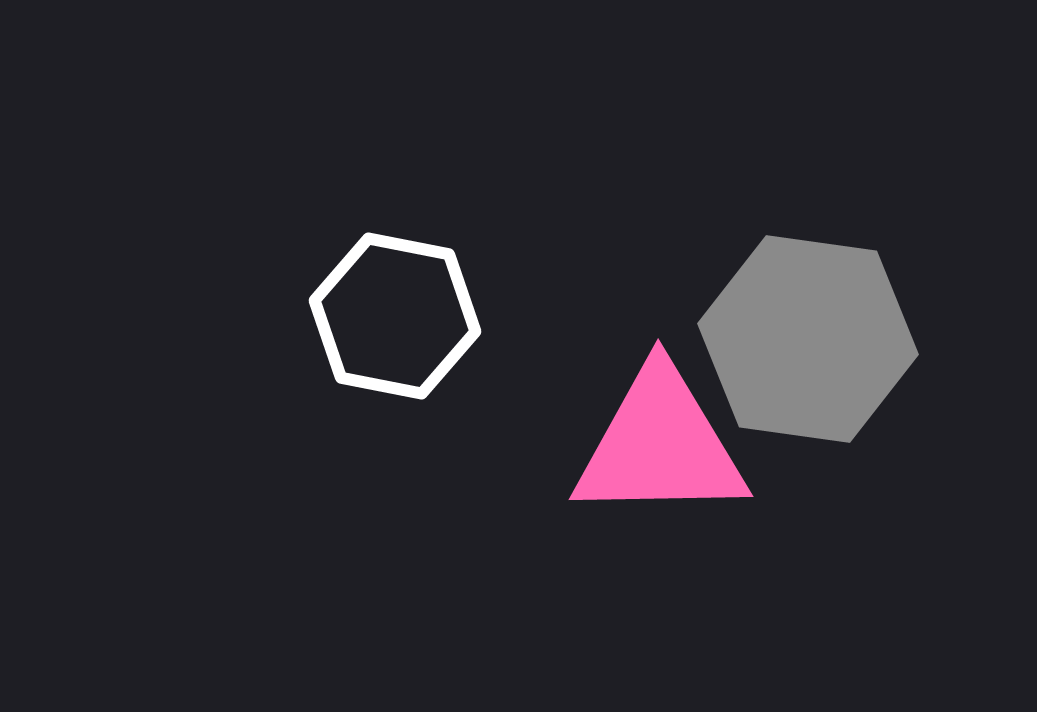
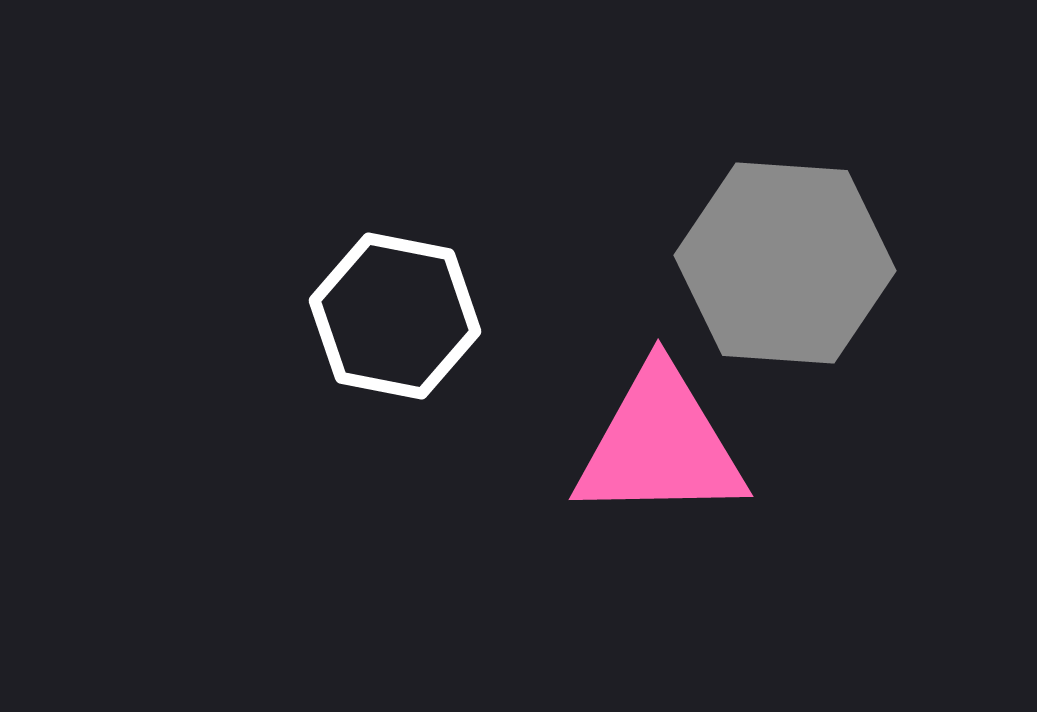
gray hexagon: moved 23 px left, 76 px up; rotated 4 degrees counterclockwise
